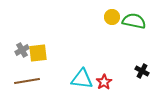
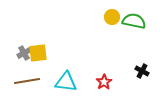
gray cross: moved 2 px right, 3 px down
cyan triangle: moved 16 px left, 3 px down
